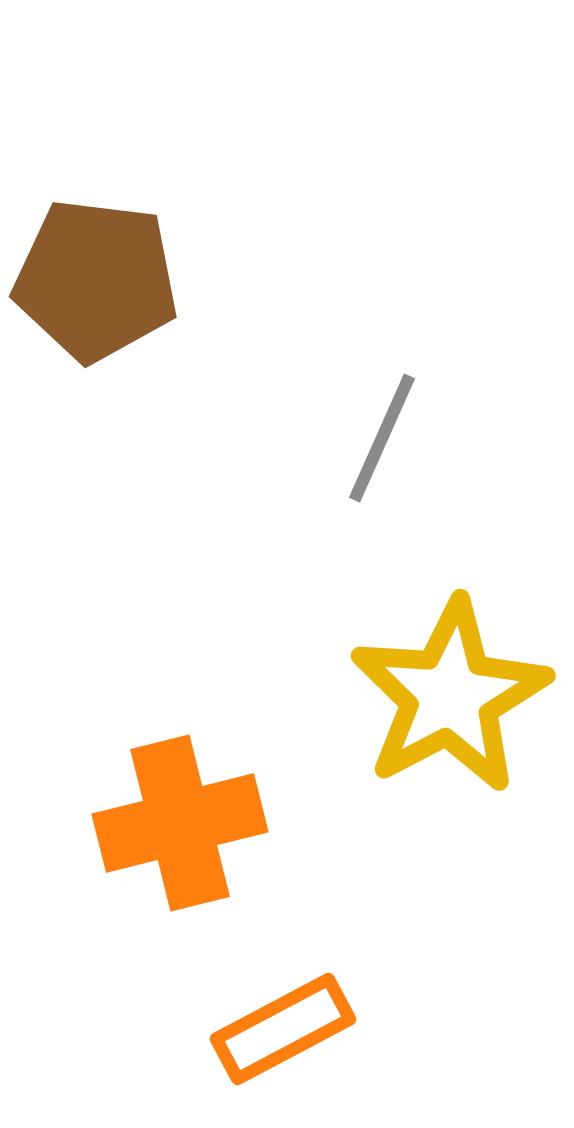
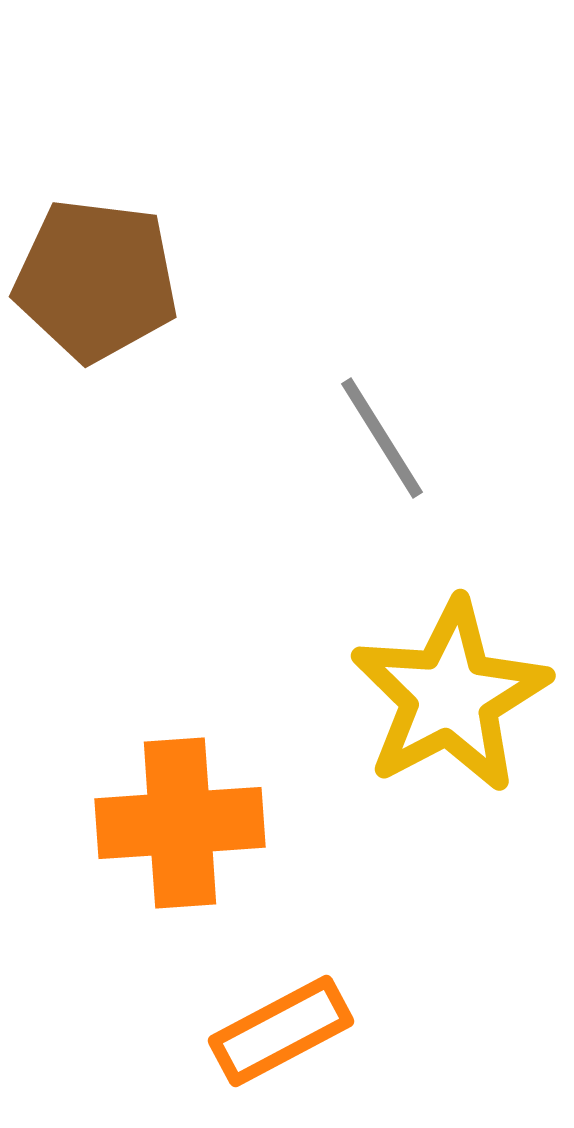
gray line: rotated 56 degrees counterclockwise
orange cross: rotated 10 degrees clockwise
orange rectangle: moved 2 px left, 2 px down
